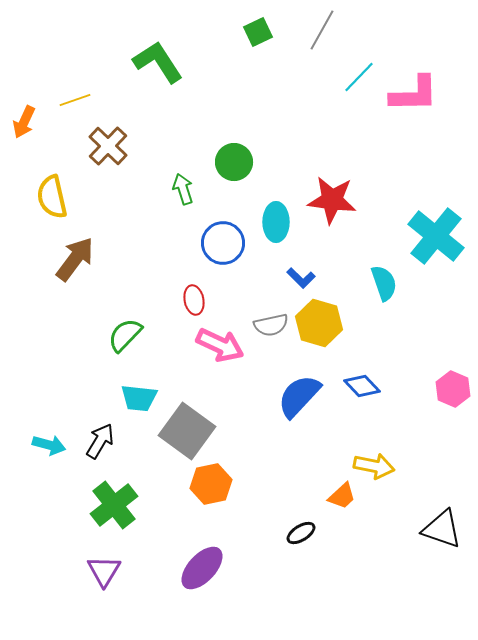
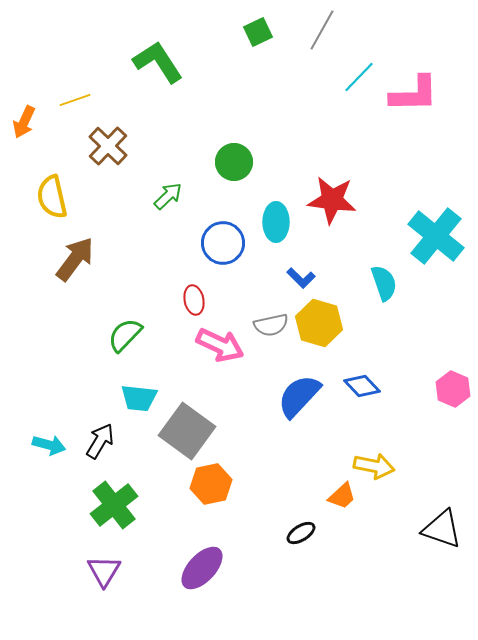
green arrow: moved 15 px left, 7 px down; rotated 64 degrees clockwise
